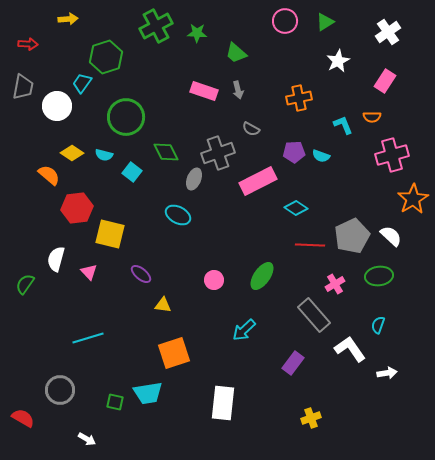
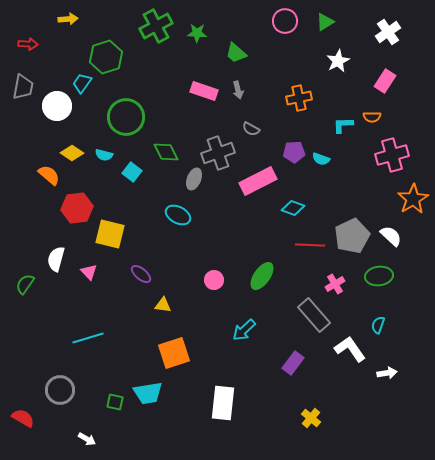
cyan L-shape at (343, 125): rotated 70 degrees counterclockwise
cyan semicircle at (321, 156): moved 3 px down
cyan diamond at (296, 208): moved 3 px left; rotated 15 degrees counterclockwise
yellow cross at (311, 418): rotated 30 degrees counterclockwise
